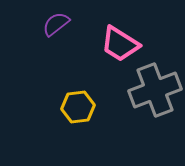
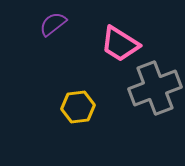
purple semicircle: moved 3 px left
gray cross: moved 2 px up
